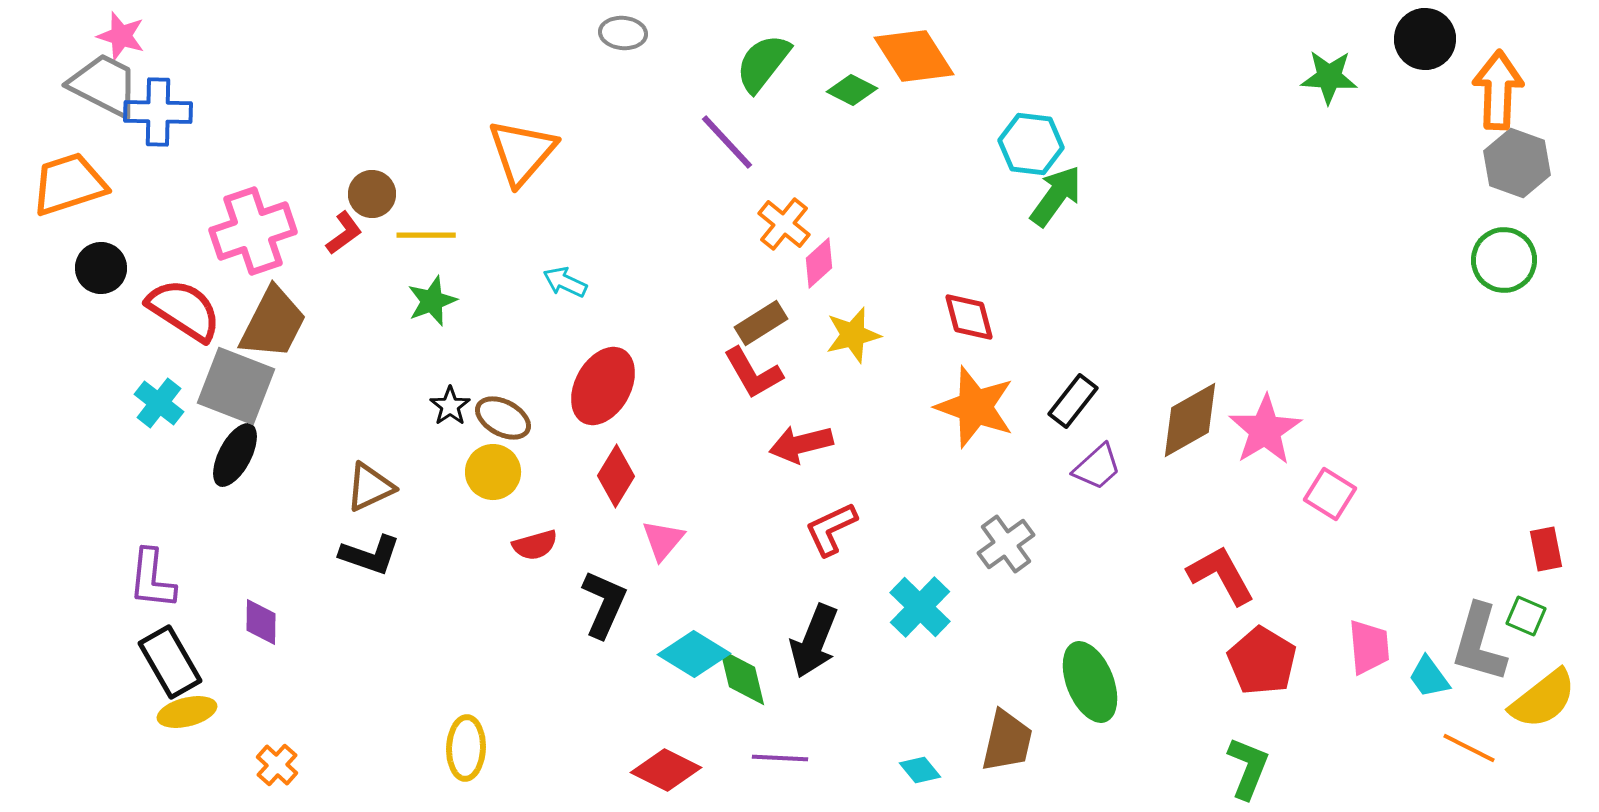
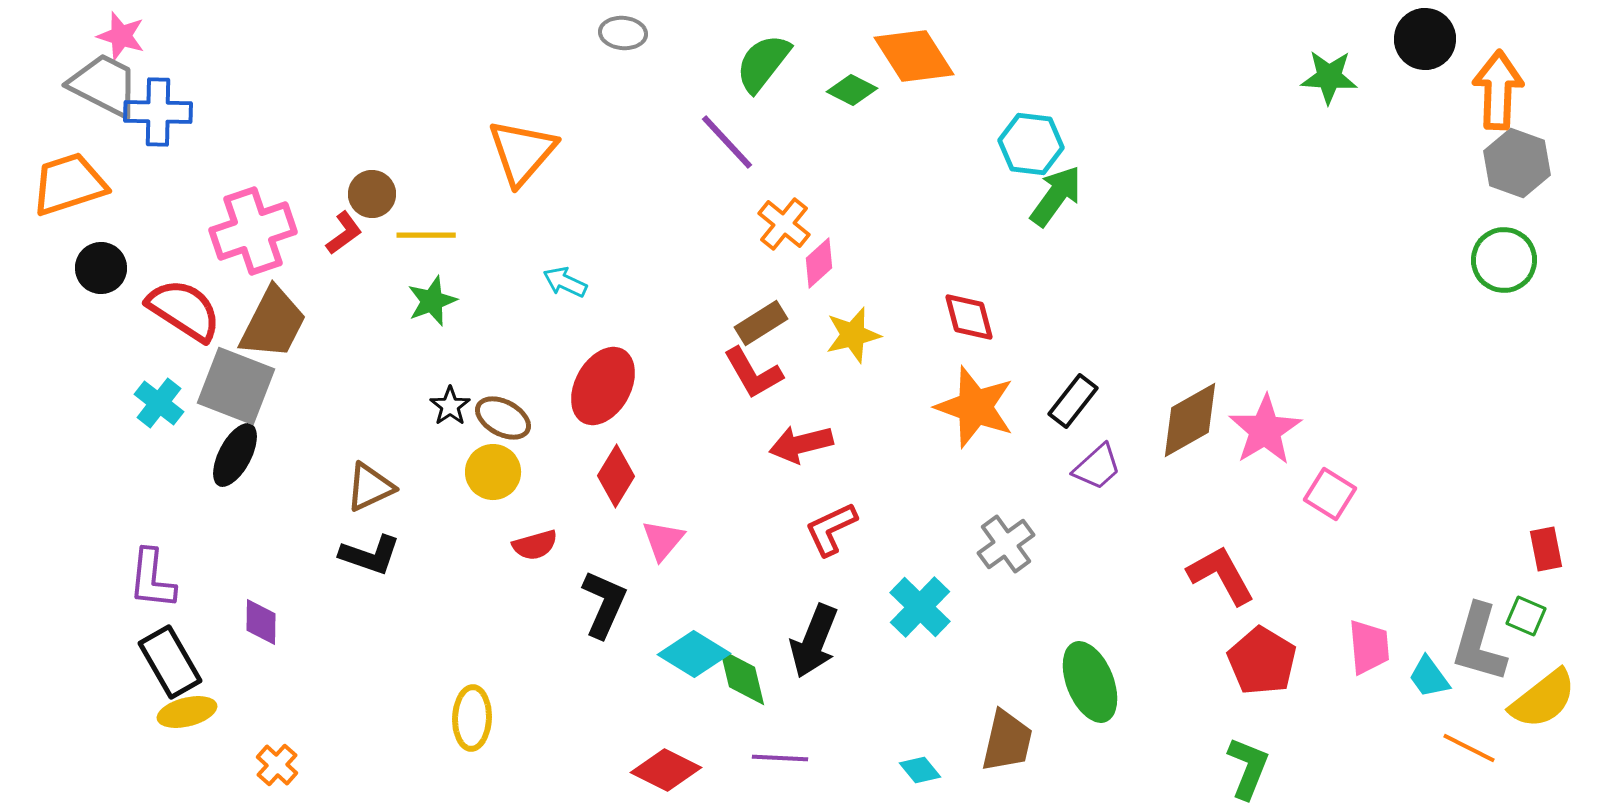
yellow ellipse at (466, 748): moved 6 px right, 30 px up
